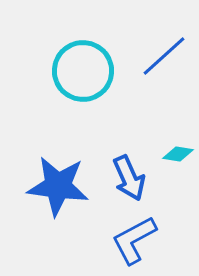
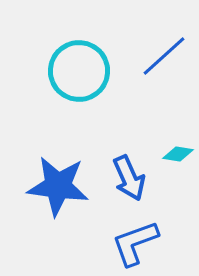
cyan circle: moved 4 px left
blue L-shape: moved 1 px right, 3 px down; rotated 8 degrees clockwise
